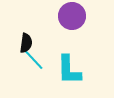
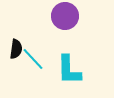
purple circle: moved 7 px left
black semicircle: moved 10 px left, 6 px down
